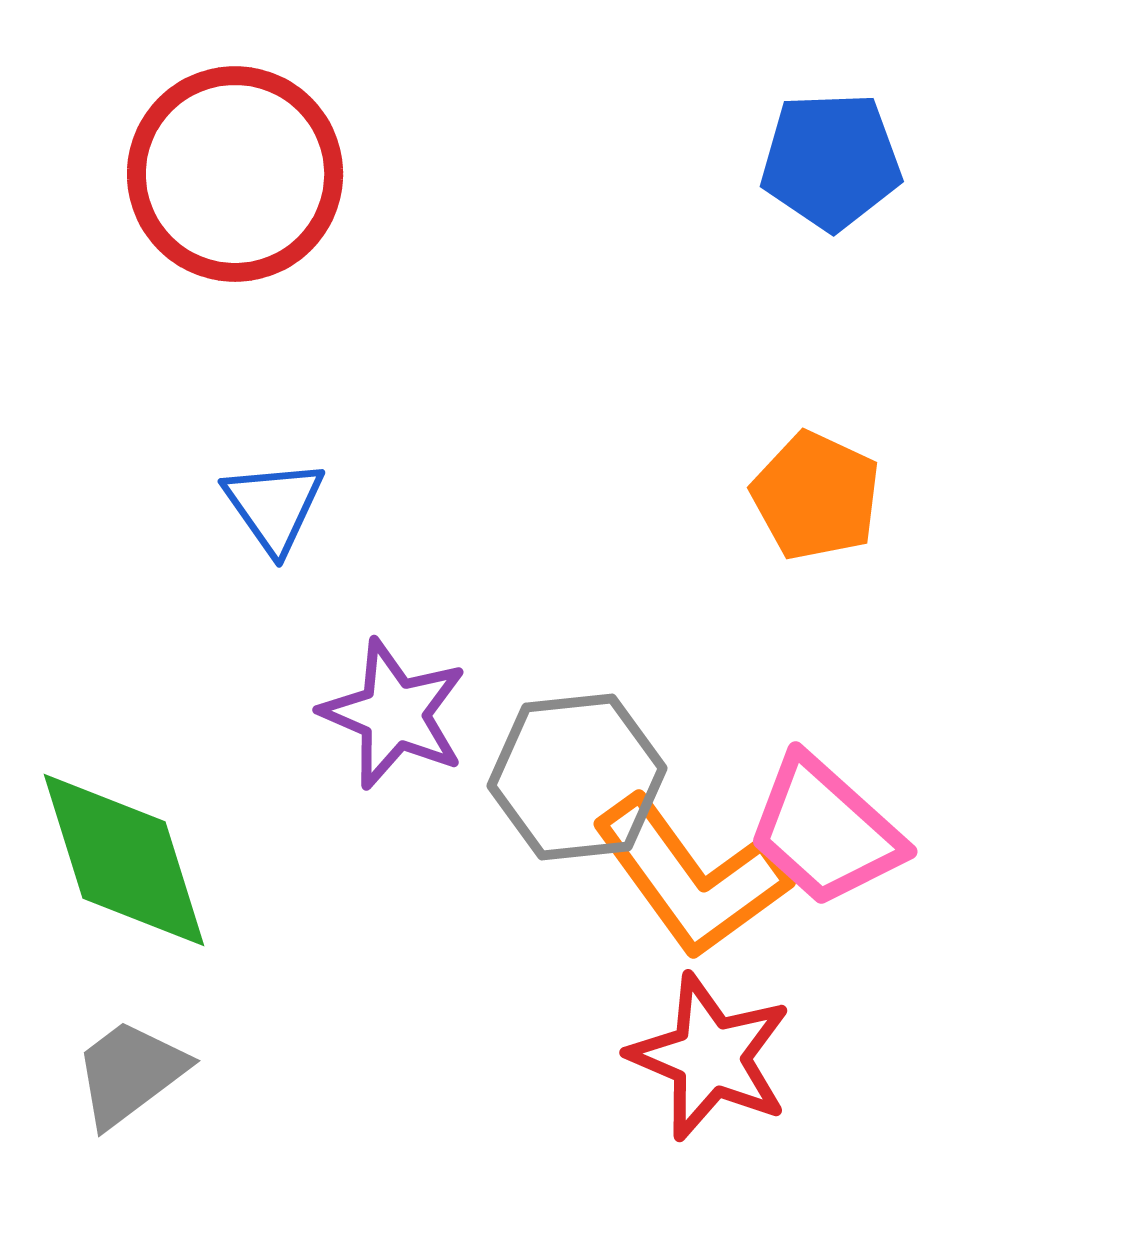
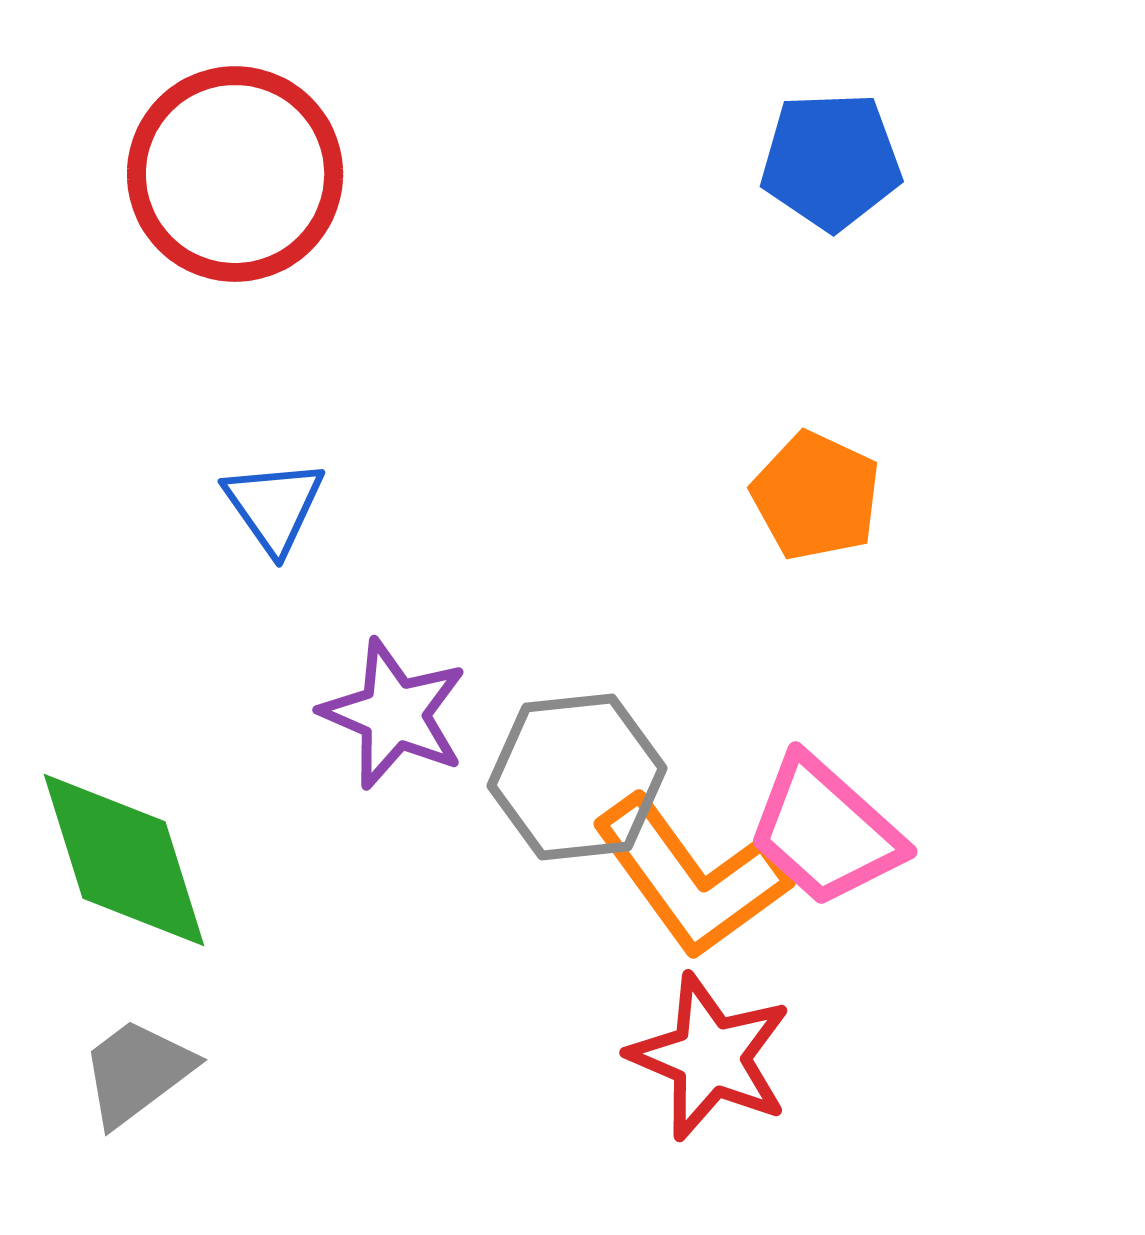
gray trapezoid: moved 7 px right, 1 px up
